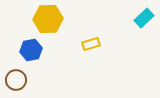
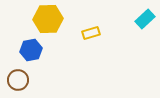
cyan rectangle: moved 1 px right, 1 px down
yellow rectangle: moved 11 px up
brown circle: moved 2 px right
